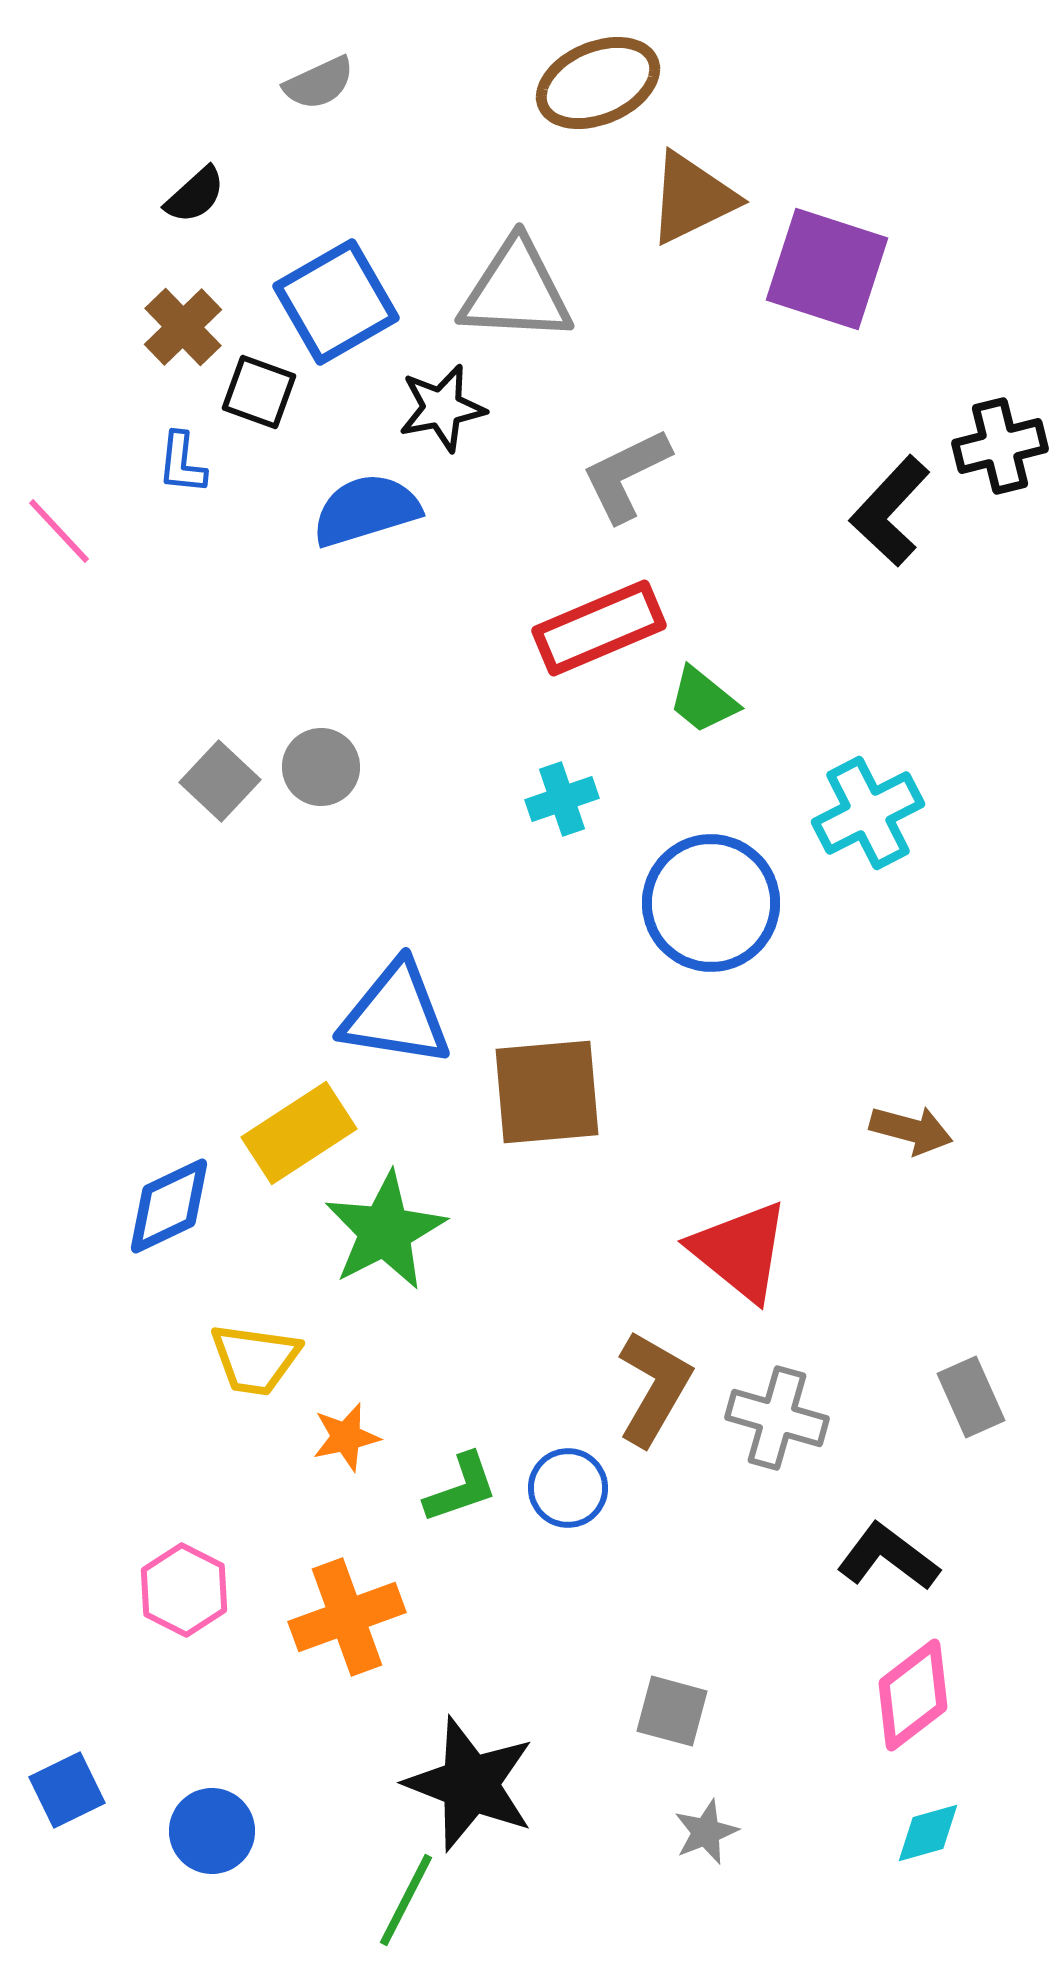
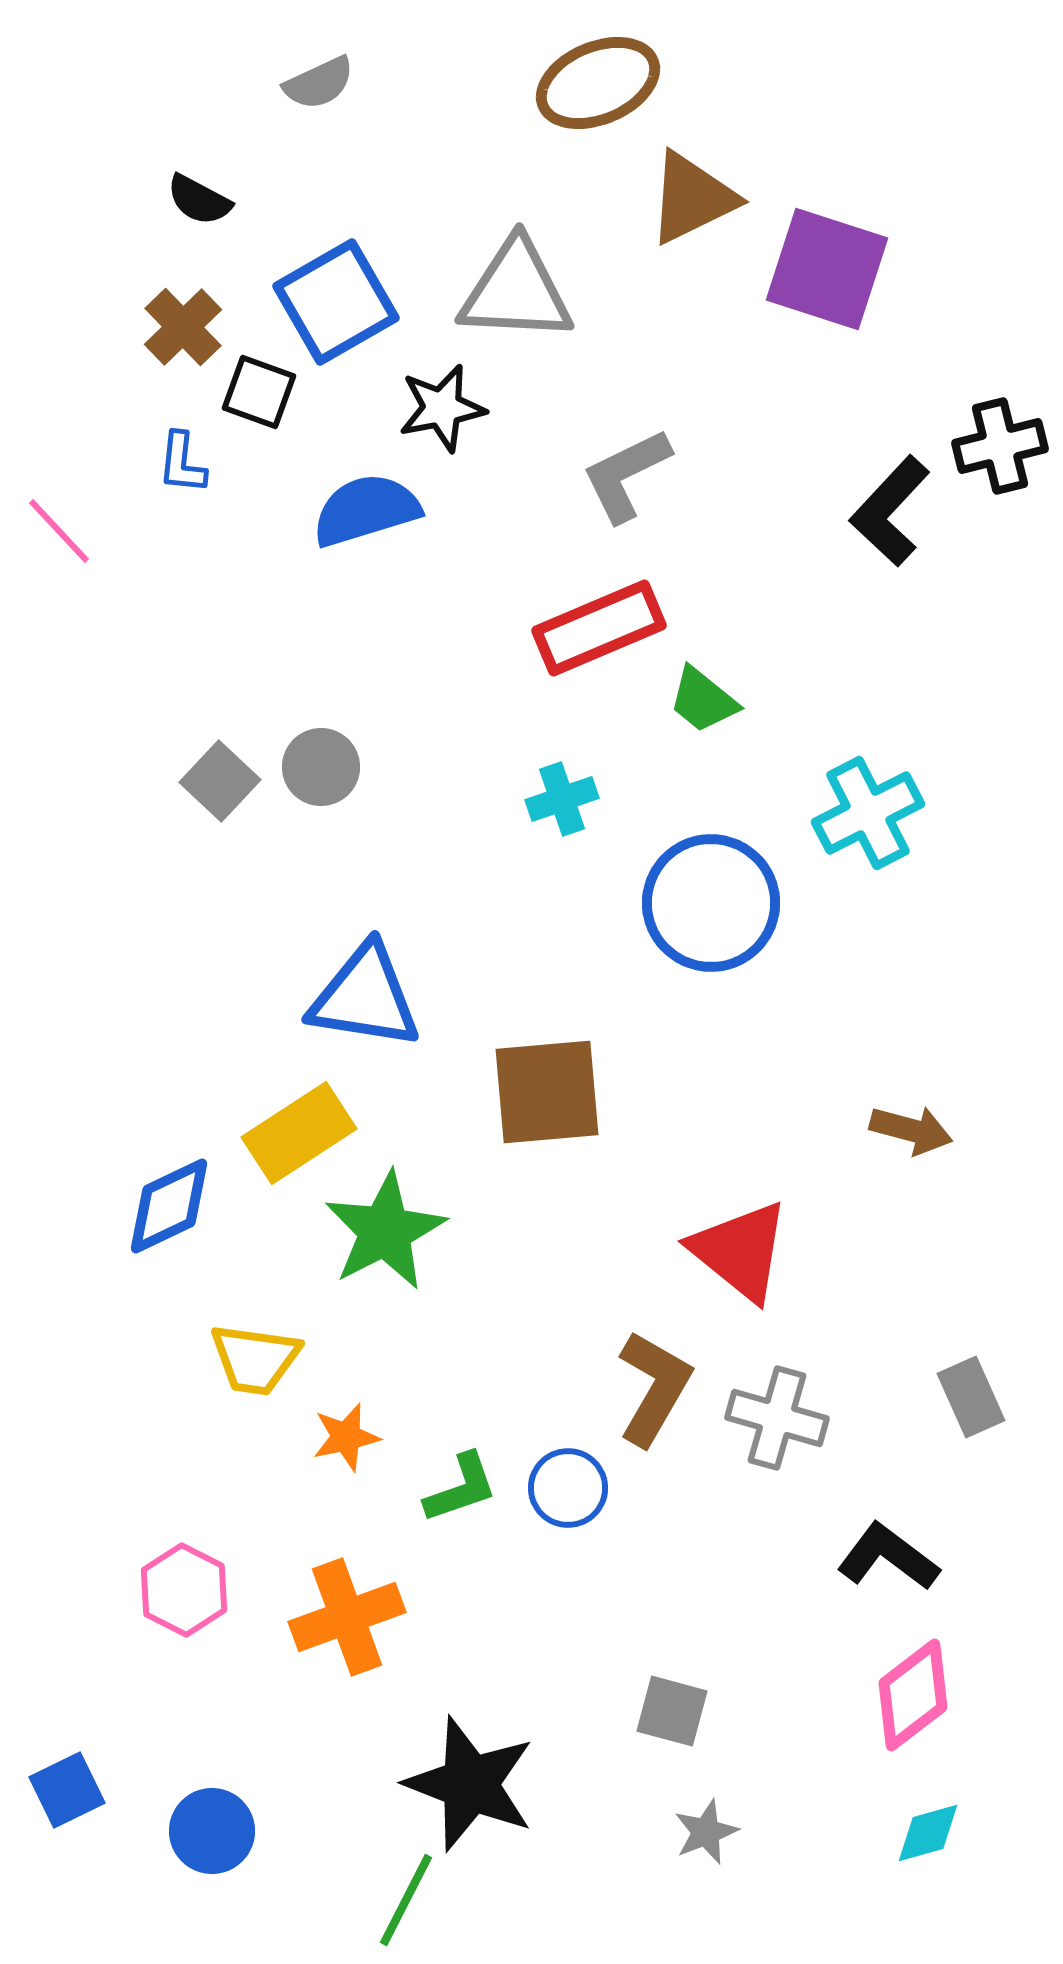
black semicircle at (195, 195): moved 4 px right, 5 px down; rotated 70 degrees clockwise
blue triangle at (396, 1014): moved 31 px left, 17 px up
